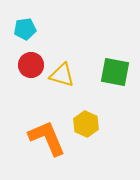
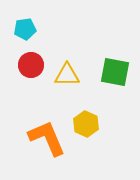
yellow triangle: moved 5 px right; rotated 16 degrees counterclockwise
